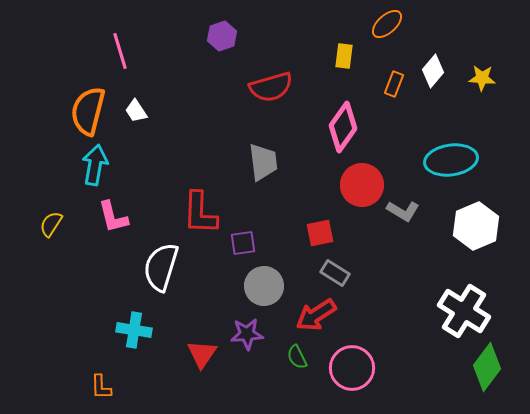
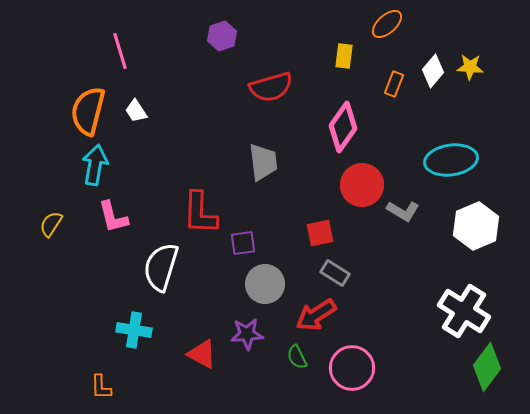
yellow star: moved 12 px left, 11 px up
gray circle: moved 1 px right, 2 px up
red triangle: rotated 36 degrees counterclockwise
